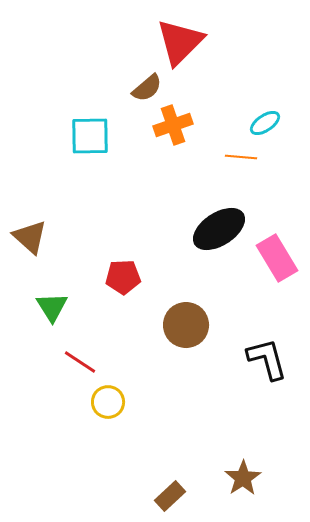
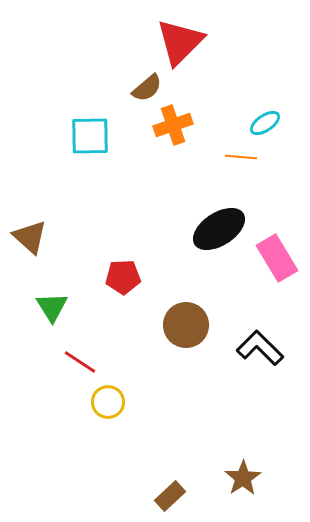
black L-shape: moved 7 px left, 11 px up; rotated 30 degrees counterclockwise
